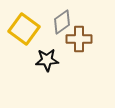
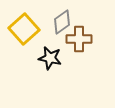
yellow square: rotated 12 degrees clockwise
black star: moved 3 px right, 2 px up; rotated 15 degrees clockwise
